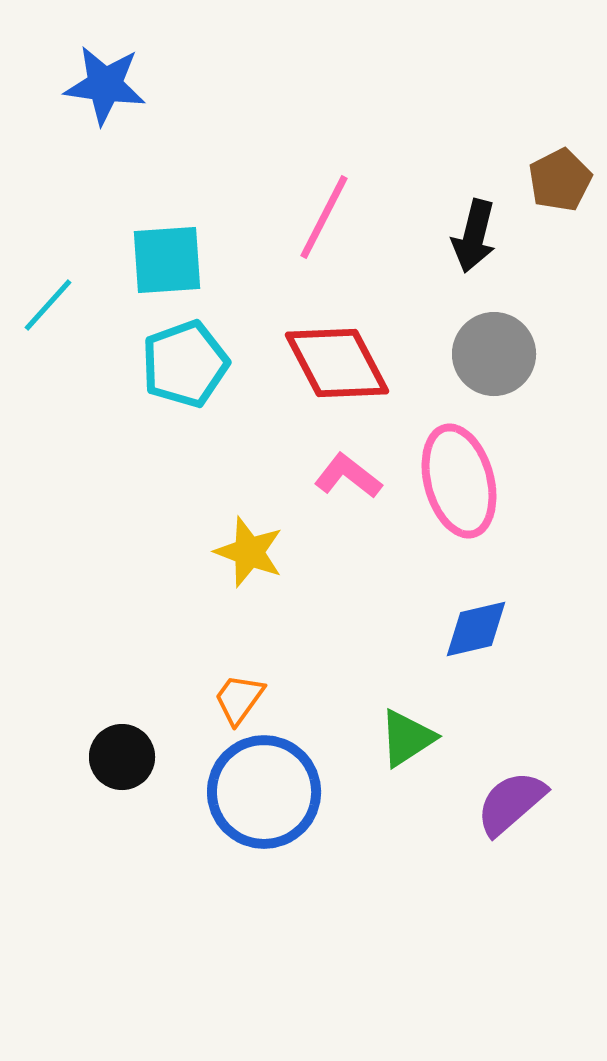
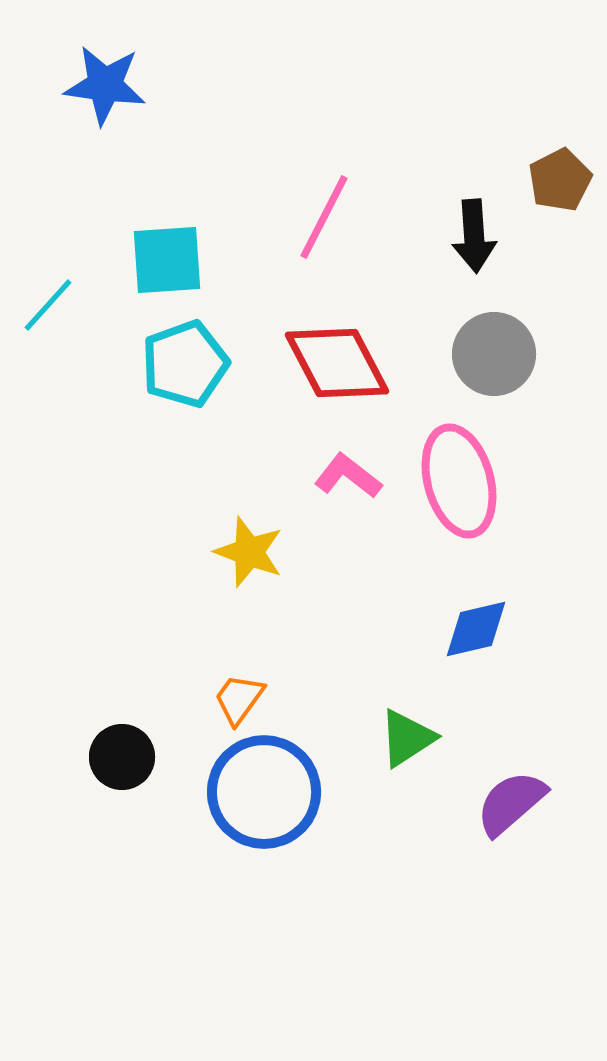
black arrow: rotated 18 degrees counterclockwise
